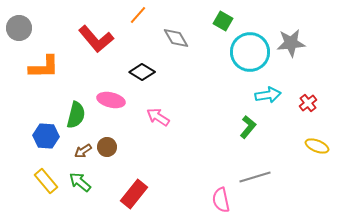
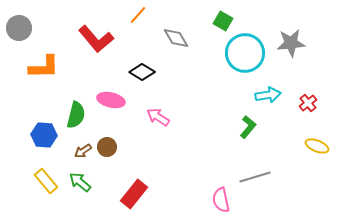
cyan circle: moved 5 px left, 1 px down
blue hexagon: moved 2 px left, 1 px up
